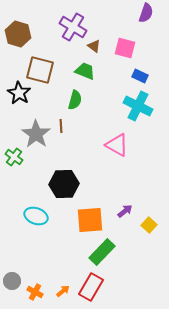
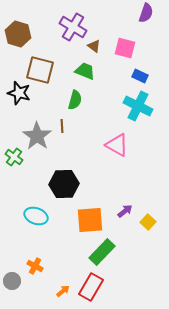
black star: rotated 15 degrees counterclockwise
brown line: moved 1 px right
gray star: moved 1 px right, 2 px down
yellow square: moved 1 px left, 3 px up
orange cross: moved 26 px up
